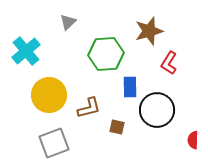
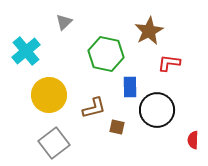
gray triangle: moved 4 px left
brown star: rotated 12 degrees counterclockwise
green hexagon: rotated 16 degrees clockwise
red L-shape: rotated 65 degrees clockwise
brown L-shape: moved 5 px right
gray square: rotated 16 degrees counterclockwise
